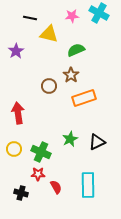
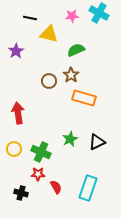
brown circle: moved 5 px up
orange rectangle: rotated 35 degrees clockwise
cyan rectangle: moved 3 px down; rotated 20 degrees clockwise
